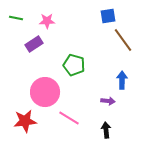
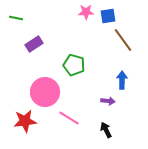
pink star: moved 39 px right, 9 px up
black arrow: rotated 21 degrees counterclockwise
